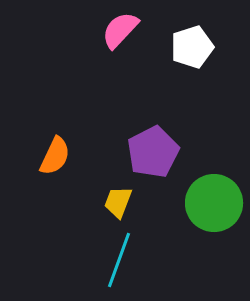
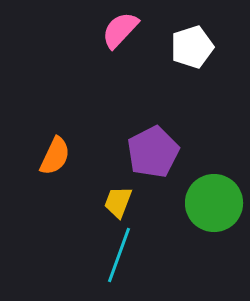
cyan line: moved 5 px up
